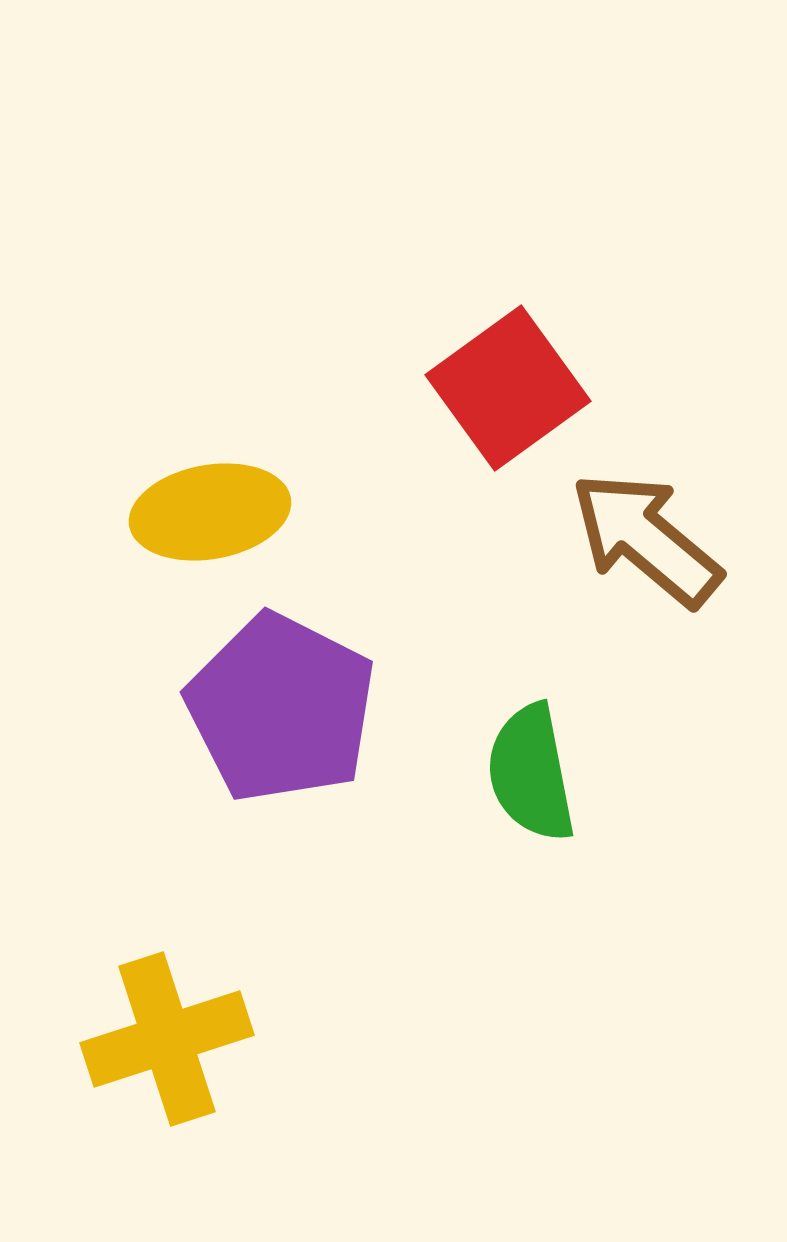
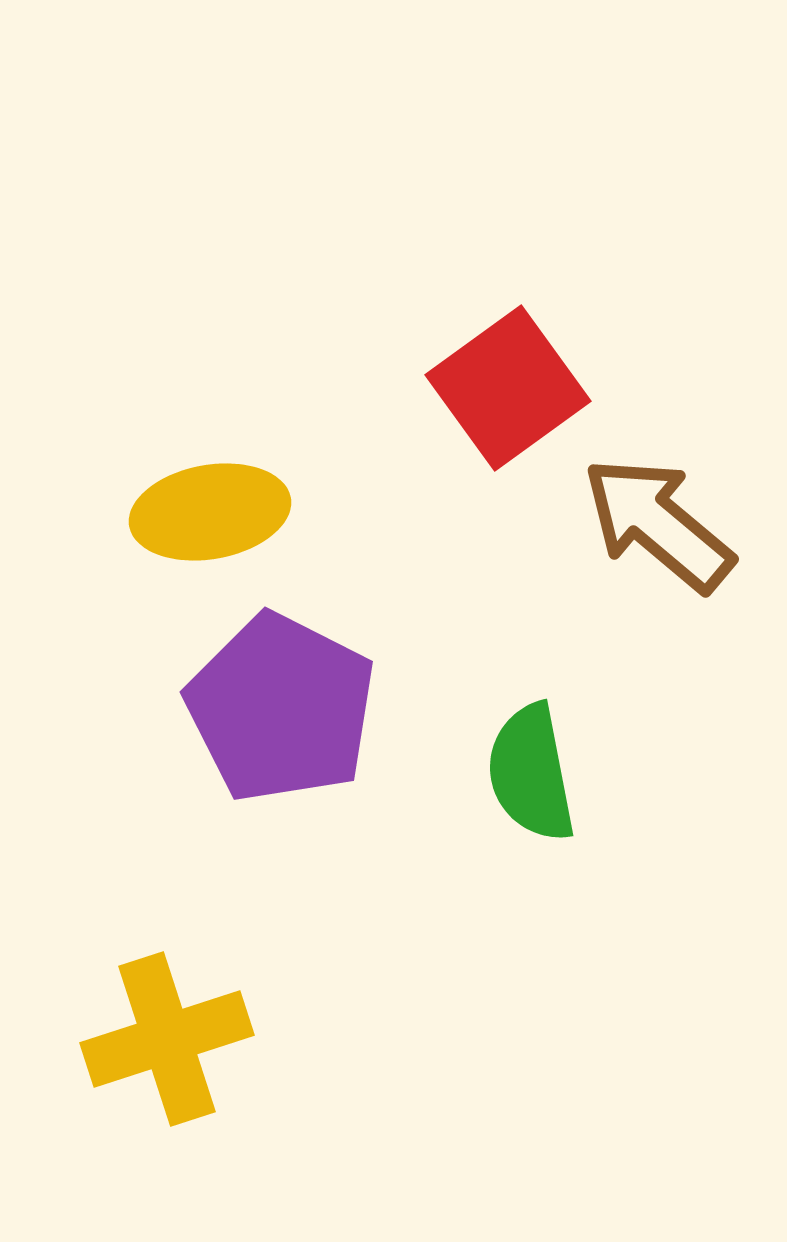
brown arrow: moved 12 px right, 15 px up
